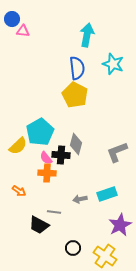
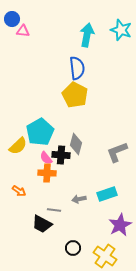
cyan star: moved 8 px right, 34 px up
gray arrow: moved 1 px left
gray line: moved 2 px up
black trapezoid: moved 3 px right, 1 px up
